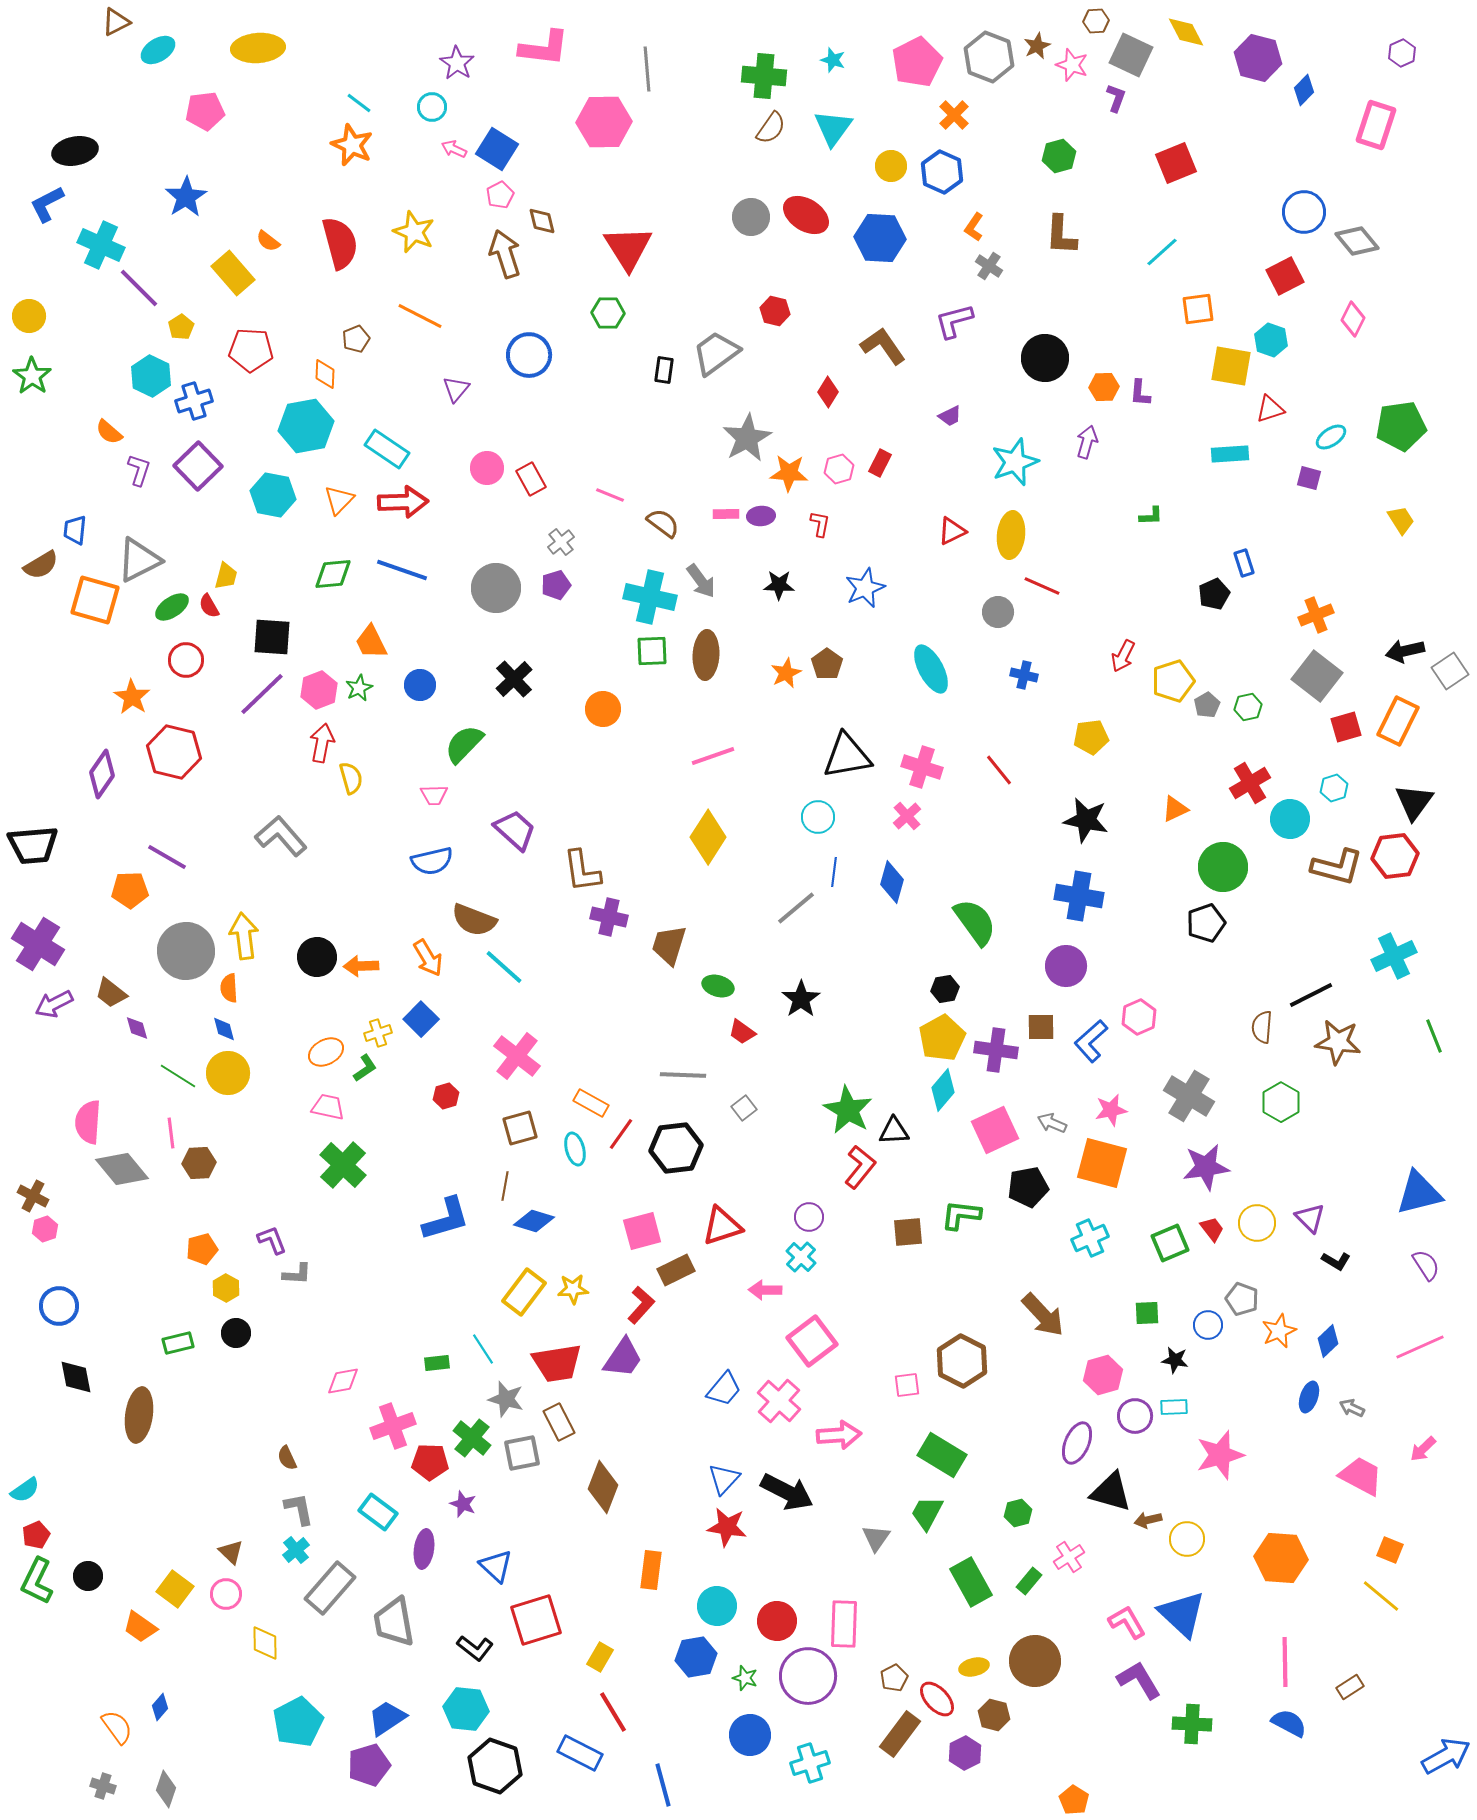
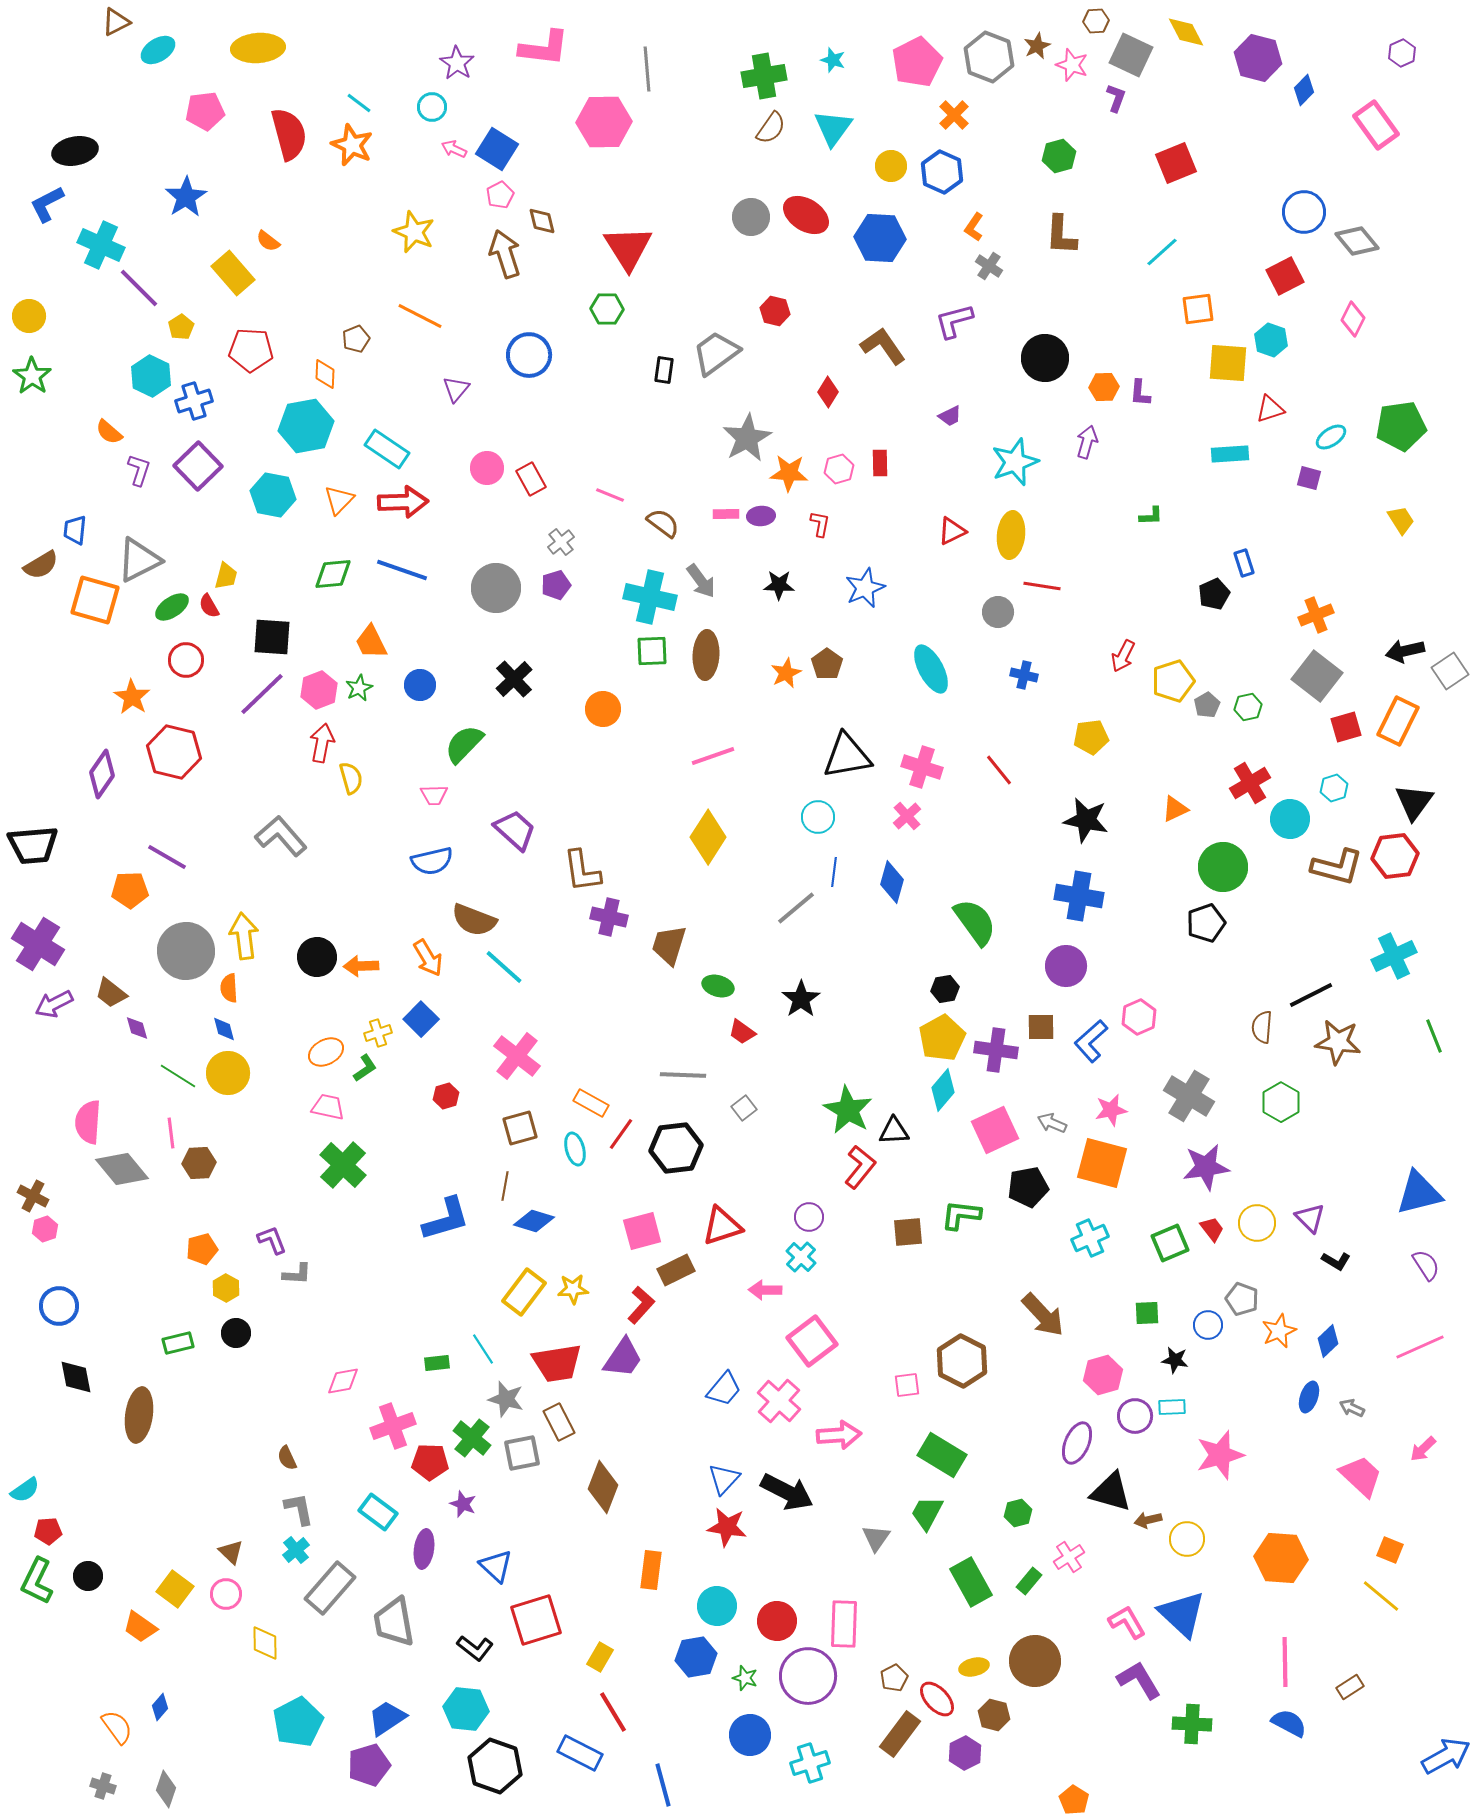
green cross at (764, 76): rotated 15 degrees counterclockwise
pink rectangle at (1376, 125): rotated 54 degrees counterclockwise
red semicircle at (340, 243): moved 51 px left, 109 px up
green hexagon at (608, 313): moved 1 px left, 4 px up
yellow square at (1231, 366): moved 3 px left, 3 px up; rotated 6 degrees counterclockwise
red rectangle at (880, 463): rotated 28 degrees counterclockwise
red line at (1042, 586): rotated 15 degrees counterclockwise
cyan rectangle at (1174, 1407): moved 2 px left
pink trapezoid at (1361, 1476): rotated 15 degrees clockwise
red pentagon at (36, 1535): moved 12 px right, 4 px up; rotated 20 degrees clockwise
